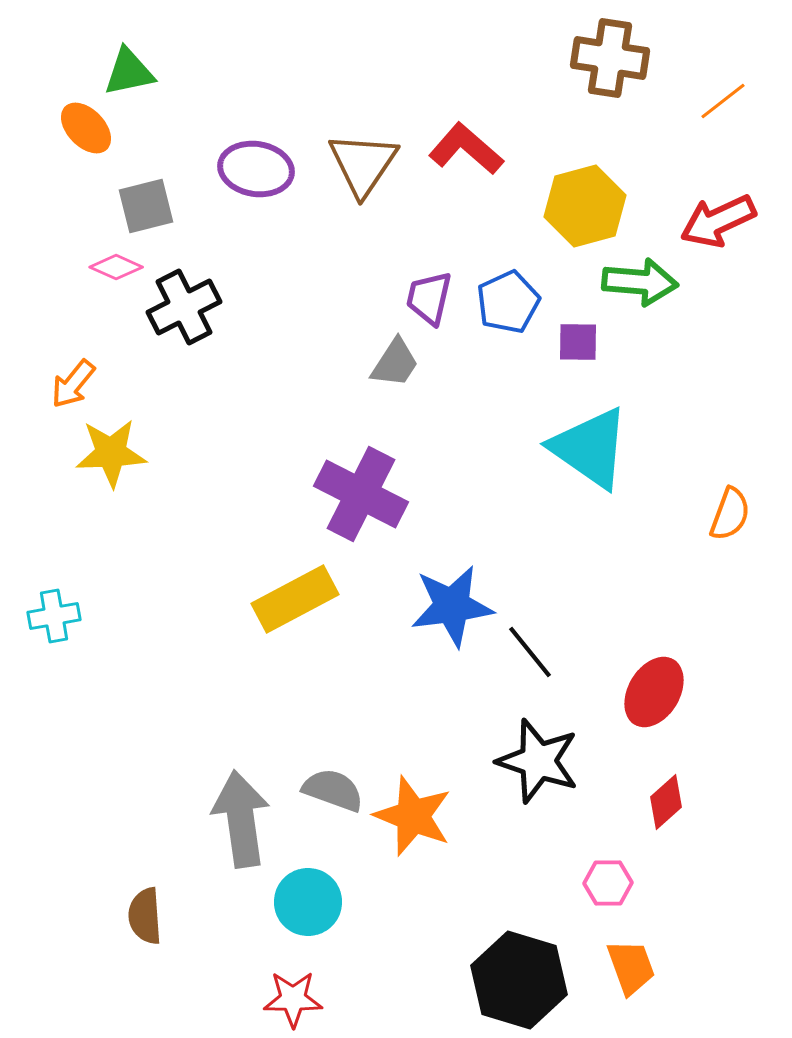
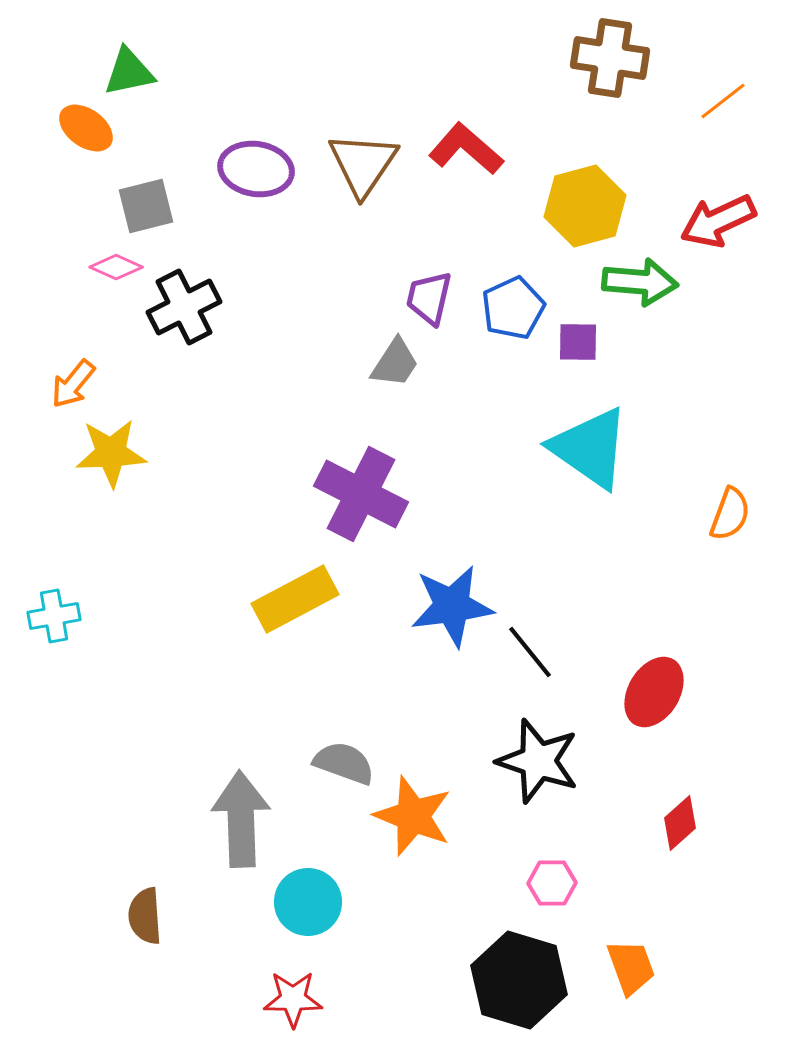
orange ellipse: rotated 10 degrees counterclockwise
blue pentagon: moved 5 px right, 6 px down
gray semicircle: moved 11 px right, 27 px up
red diamond: moved 14 px right, 21 px down
gray arrow: rotated 6 degrees clockwise
pink hexagon: moved 56 px left
